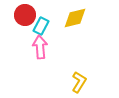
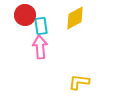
yellow diamond: rotated 15 degrees counterclockwise
cyan rectangle: rotated 36 degrees counterclockwise
yellow L-shape: rotated 115 degrees counterclockwise
